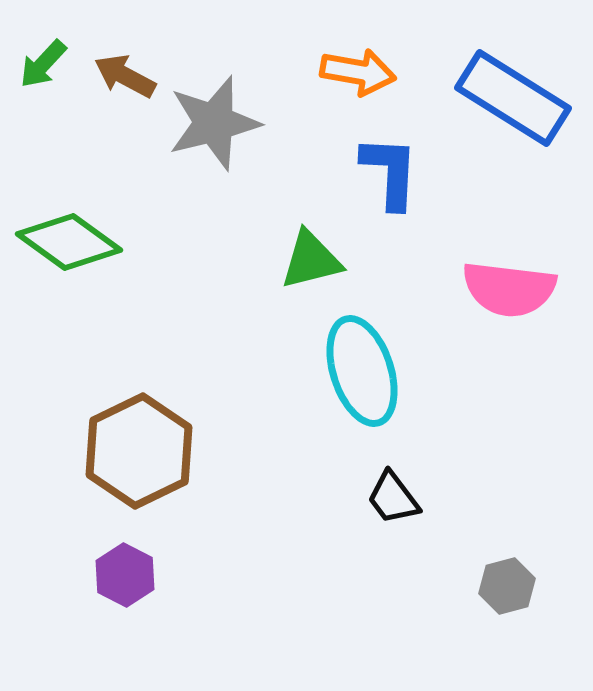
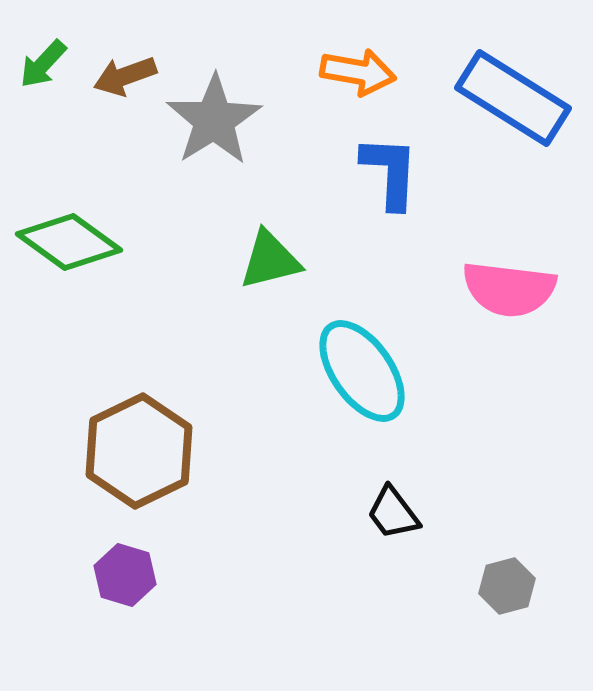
brown arrow: rotated 48 degrees counterclockwise
gray star: moved 3 px up; rotated 18 degrees counterclockwise
green triangle: moved 41 px left
cyan ellipse: rotated 17 degrees counterclockwise
black trapezoid: moved 15 px down
purple hexagon: rotated 10 degrees counterclockwise
